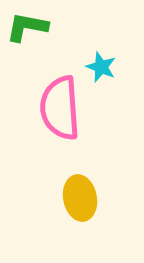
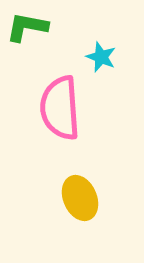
cyan star: moved 10 px up
yellow ellipse: rotated 12 degrees counterclockwise
